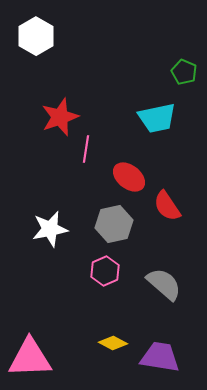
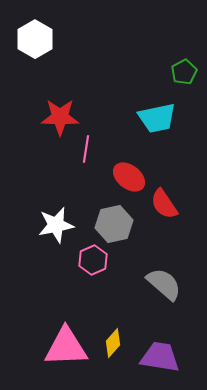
white hexagon: moved 1 px left, 3 px down
green pentagon: rotated 20 degrees clockwise
red star: rotated 21 degrees clockwise
red semicircle: moved 3 px left, 2 px up
white star: moved 6 px right, 4 px up
pink hexagon: moved 12 px left, 11 px up
yellow diamond: rotated 76 degrees counterclockwise
pink triangle: moved 36 px right, 11 px up
